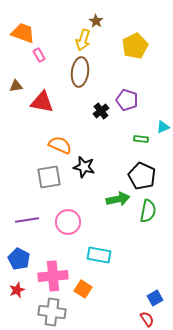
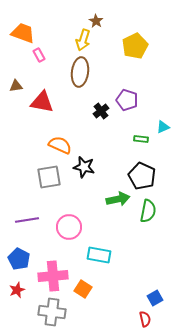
pink circle: moved 1 px right, 5 px down
red semicircle: moved 2 px left; rotated 21 degrees clockwise
